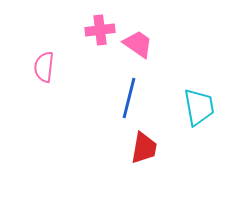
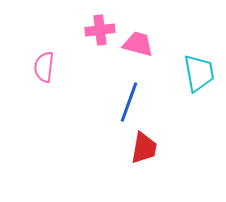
pink trapezoid: rotated 20 degrees counterclockwise
blue line: moved 4 px down; rotated 6 degrees clockwise
cyan trapezoid: moved 34 px up
